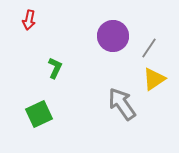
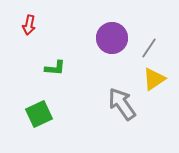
red arrow: moved 5 px down
purple circle: moved 1 px left, 2 px down
green L-shape: rotated 70 degrees clockwise
